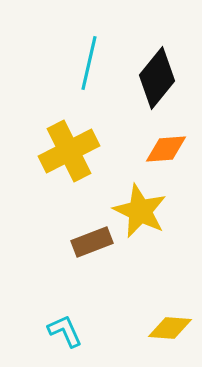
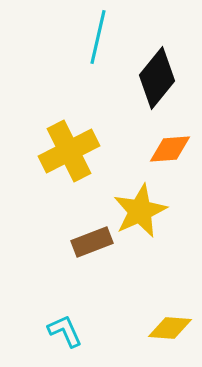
cyan line: moved 9 px right, 26 px up
orange diamond: moved 4 px right
yellow star: rotated 22 degrees clockwise
